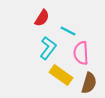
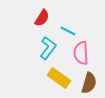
yellow rectangle: moved 2 px left, 3 px down
